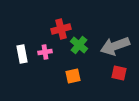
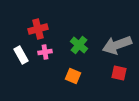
red cross: moved 23 px left
gray arrow: moved 2 px right, 1 px up
white rectangle: moved 1 px left, 1 px down; rotated 18 degrees counterclockwise
orange square: rotated 35 degrees clockwise
